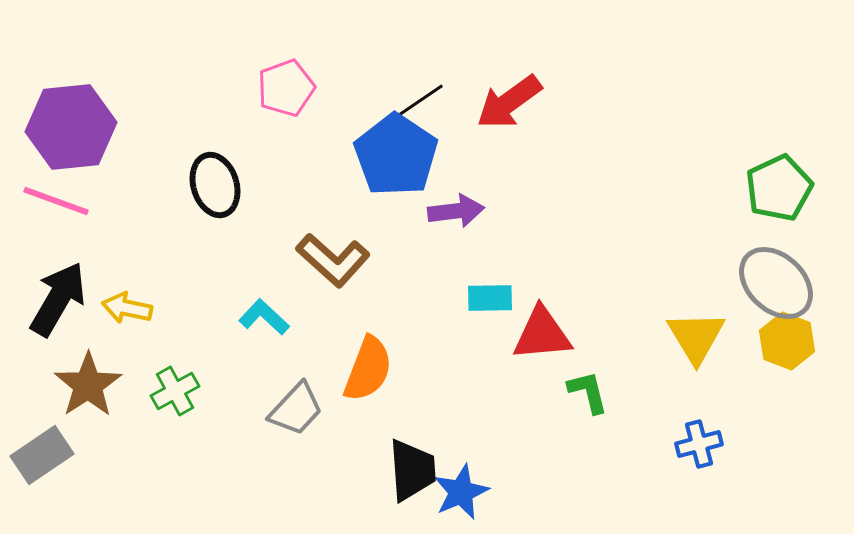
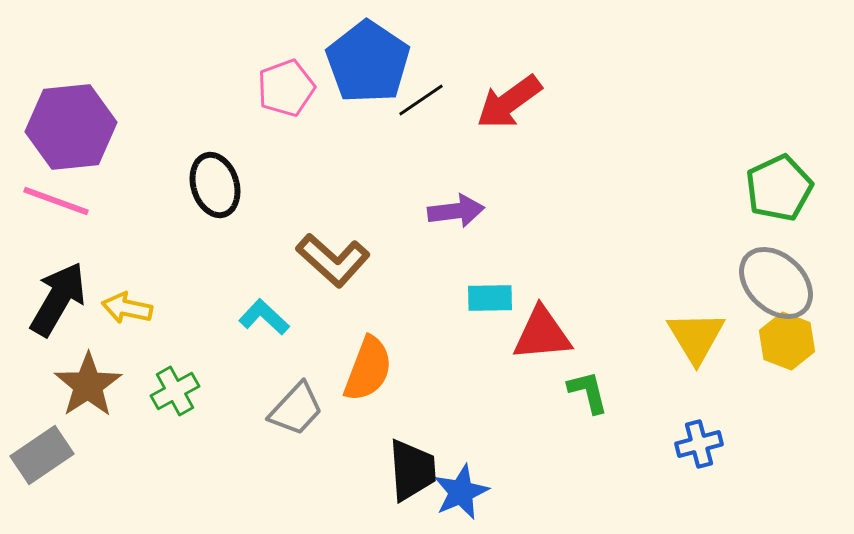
blue pentagon: moved 28 px left, 93 px up
